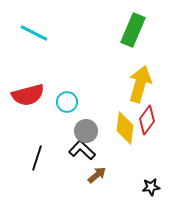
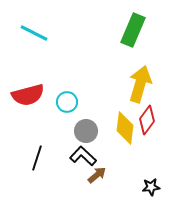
black L-shape: moved 1 px right, 6 px down
